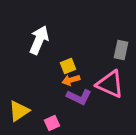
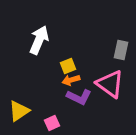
pink triangle: rotated 12 degrees clockwise
